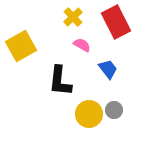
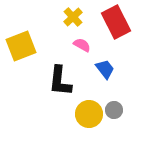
yellow square: rotated 8 degrees clockwise
blue trapezoid: moved 3 px left
